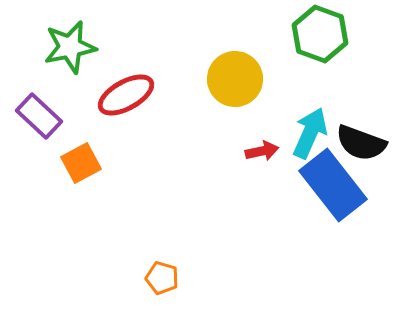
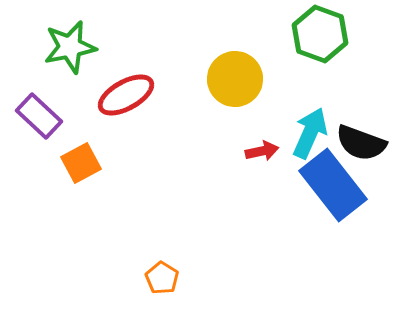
orange pentagon: rotated 16 degrees clockwise
